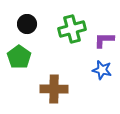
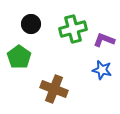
black circle: moved 4 px right
green cross: moved 1 px right
purple L-shape: rotated 20 degrees clockwise
brown cross: rotated 20 degrees clockwise
